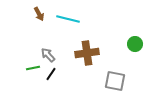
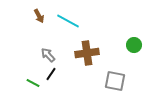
brown arrow: moved 2 px down
cyan line: moved 2 px down; rotated 15 degrees clockwise
green circle: moved 1 px left, 1 px down
green line: moved 15 px down; rotated 40 degrees clockwise
